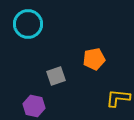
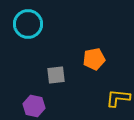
gray square: moved 1 px up; rotated 12 degrees clockwise
